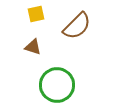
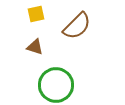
brown triangle: moved 2 px right
green circle: moved 1 px left
